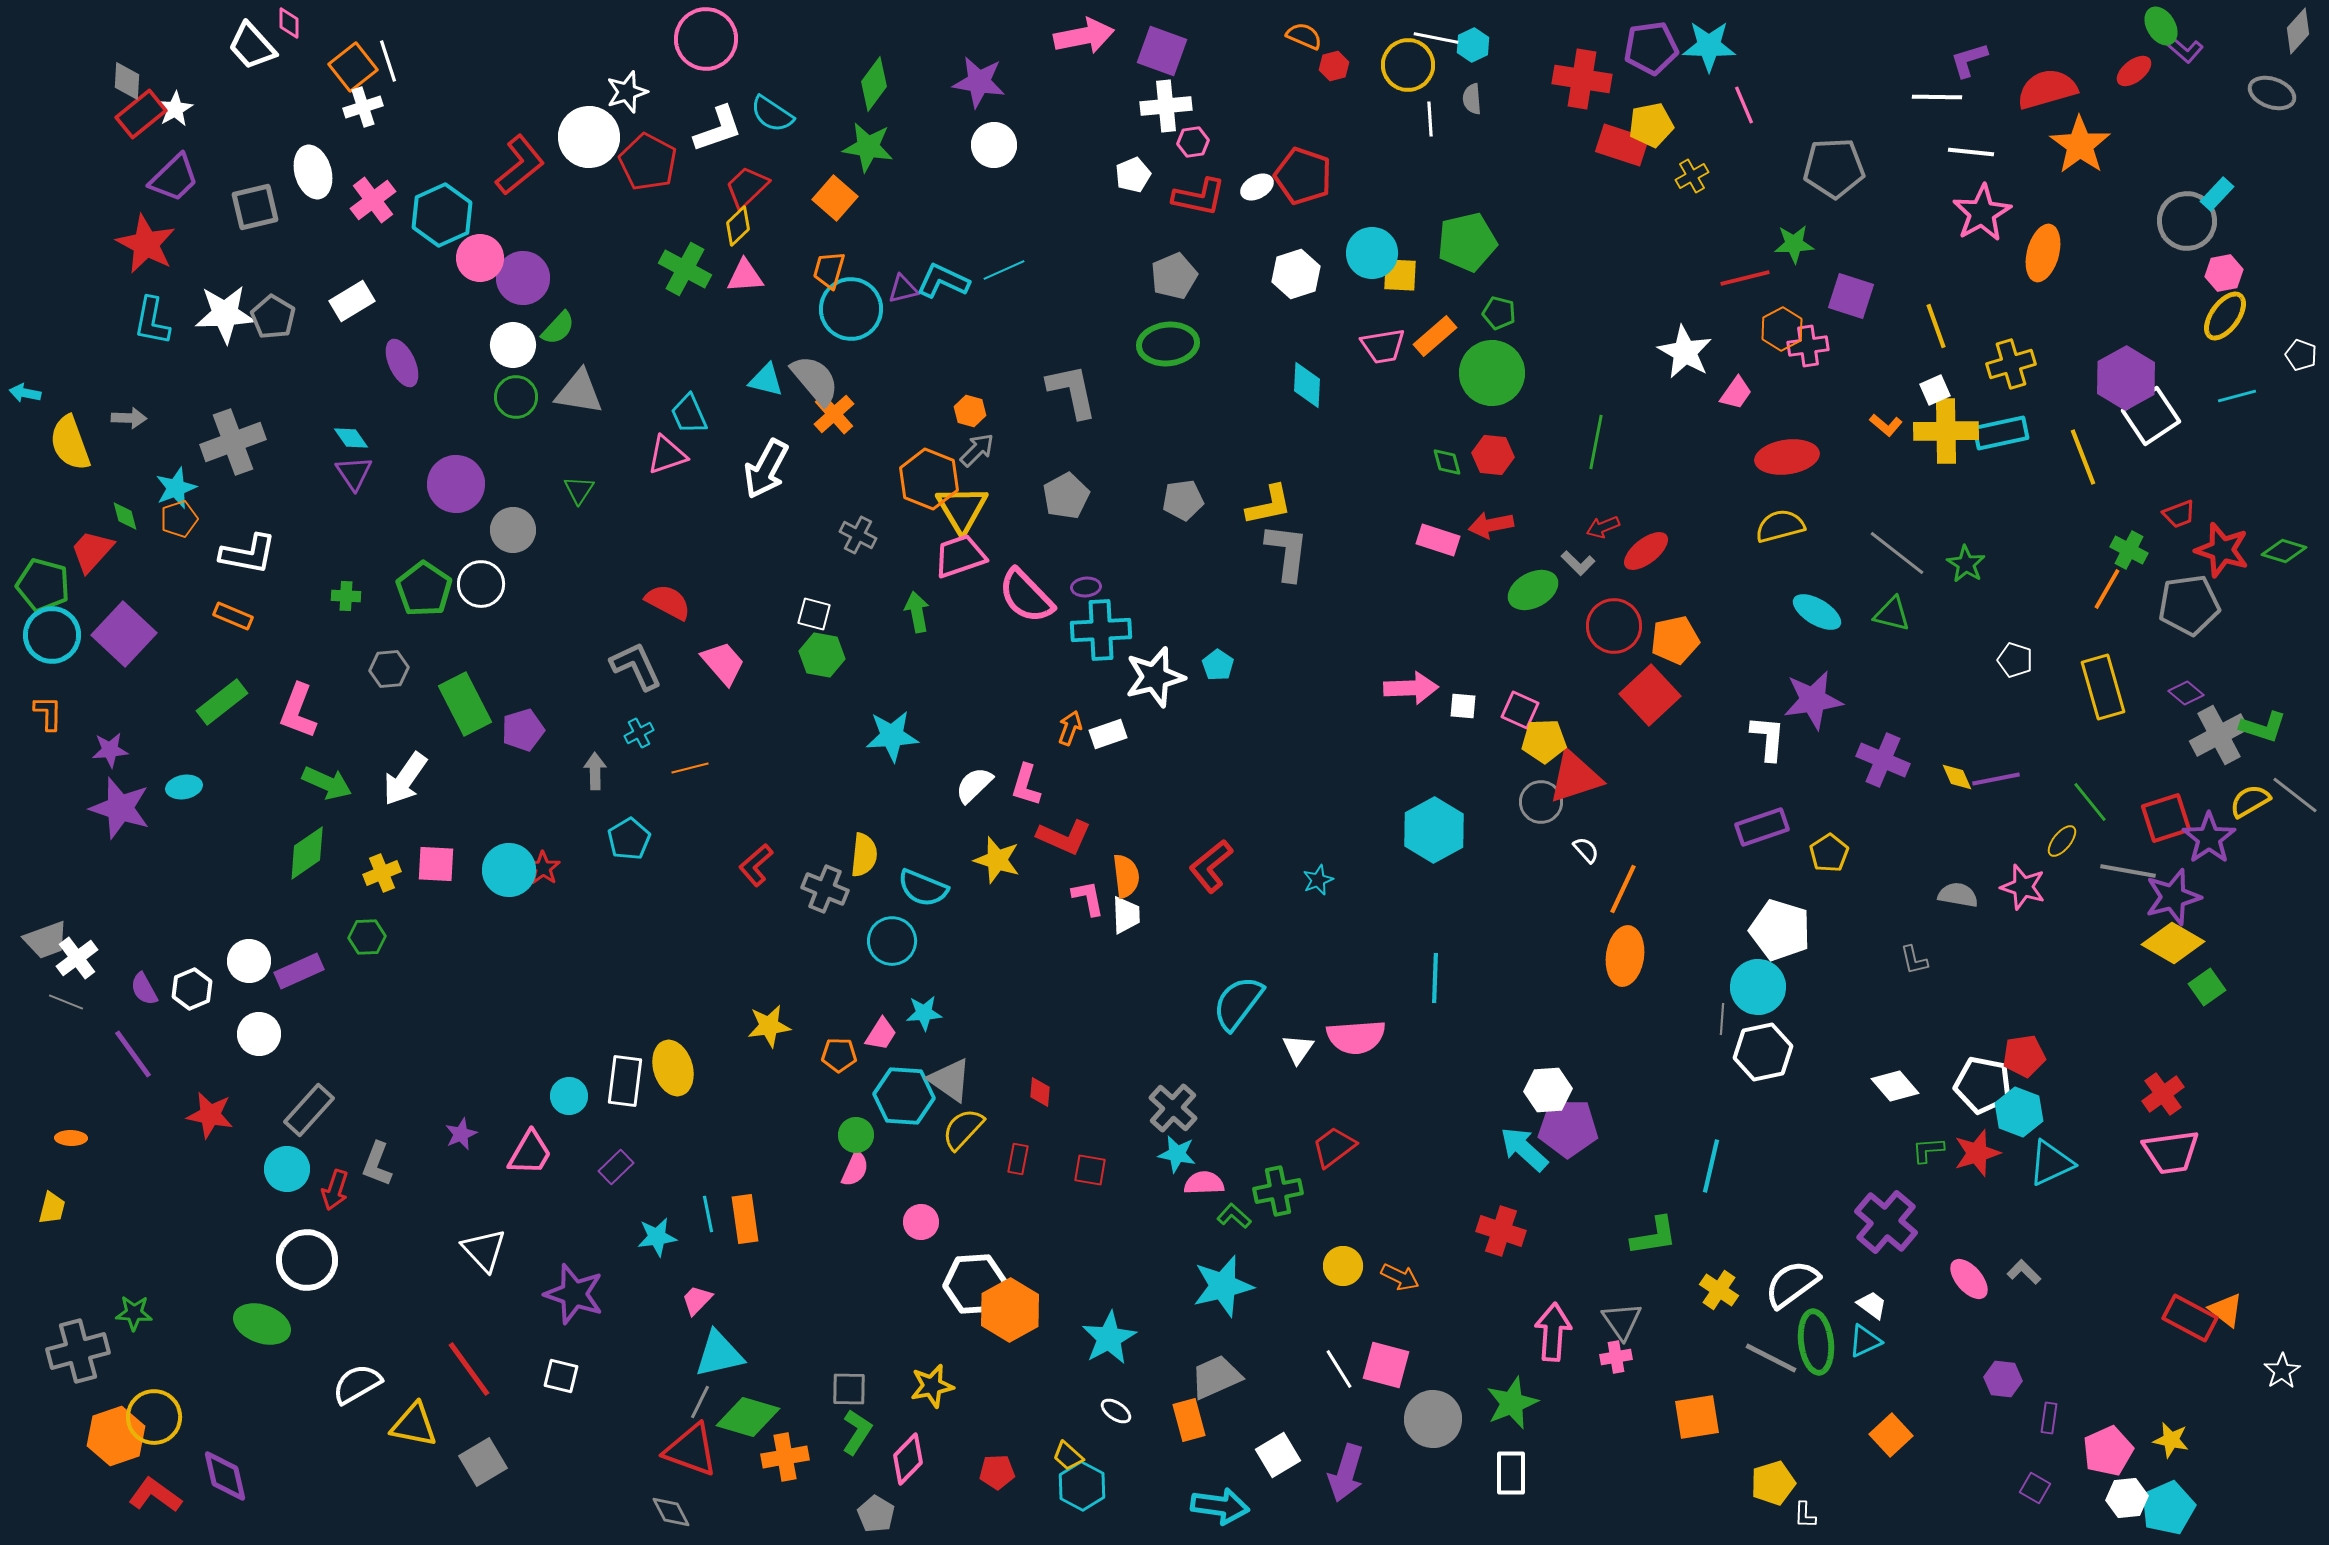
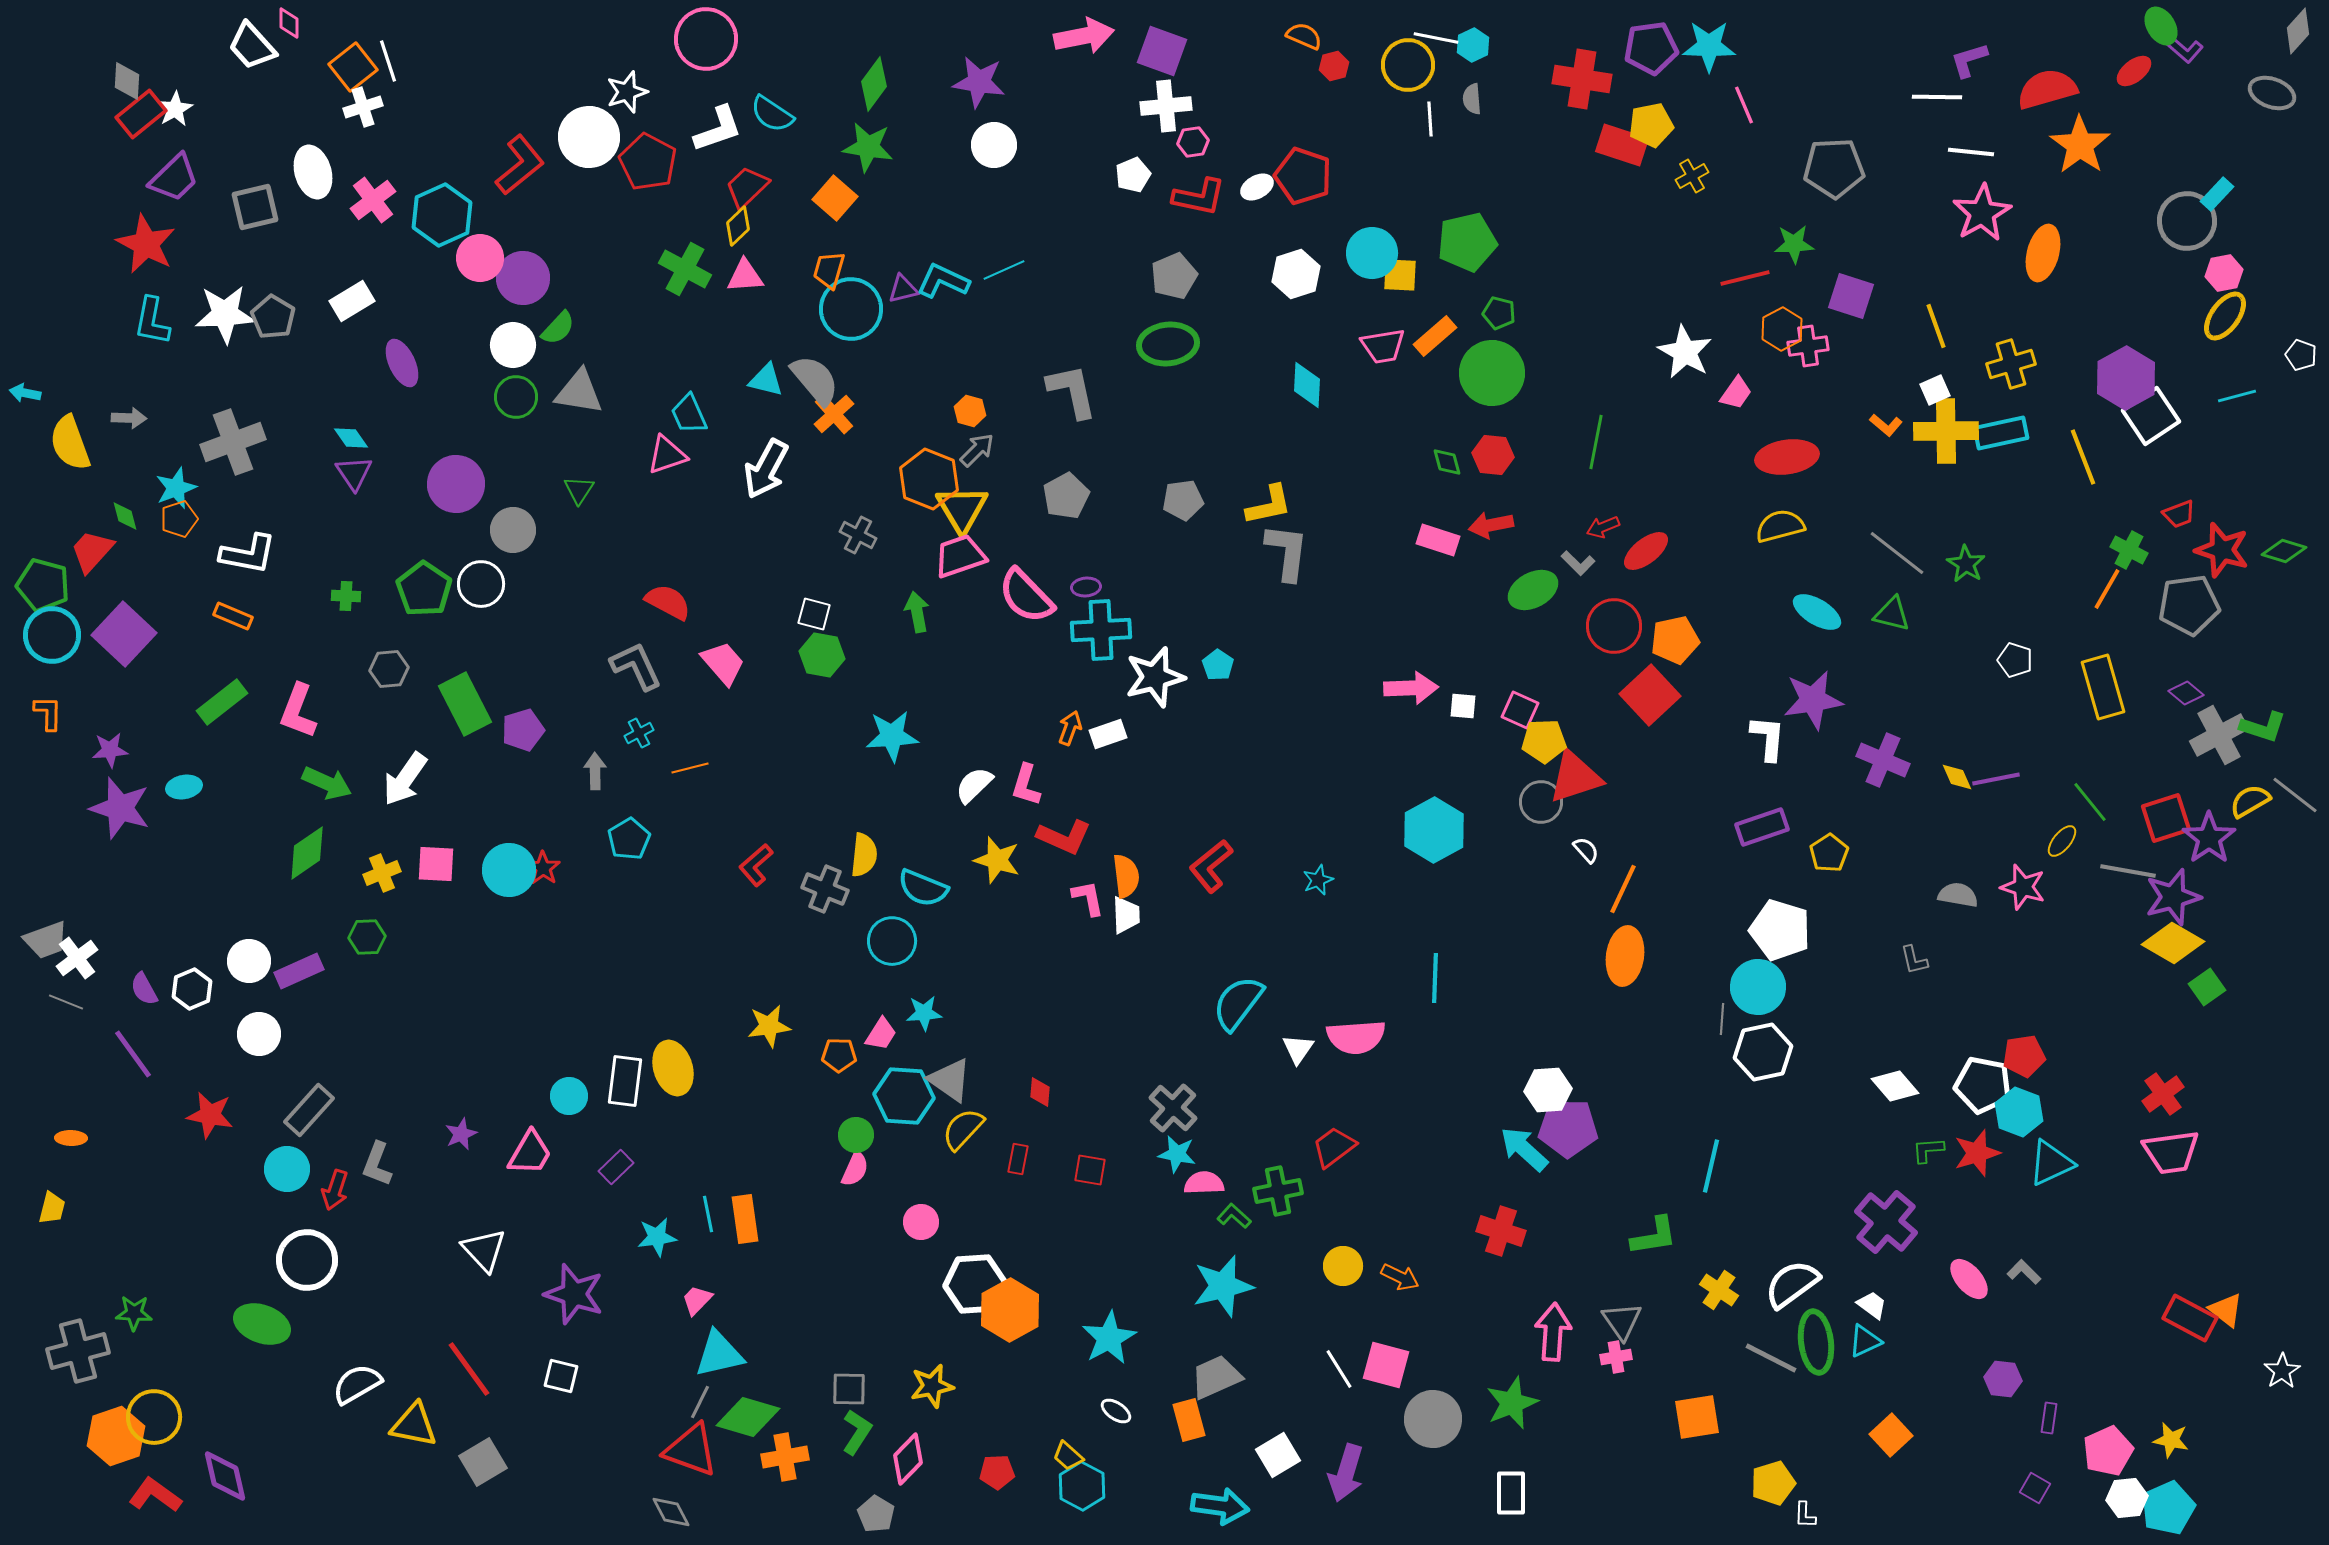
white rectangle at (1511, 1473): moved 20 px down
